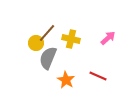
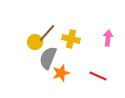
pink arrow: rotated 42 degrees counterclockwise
yellow circle: moved 1 px left, 1 px up
orange star: moved 5 px left, 7 px up; rotated 24 degrees clockwise
